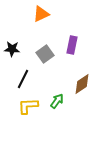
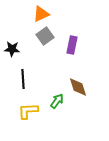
gray square: moved 18 px up
black line: rotated 30 degrees counterclockwise
brown diamond: moved 4 px left, 3 px down; rotated 75 degrees counterclockwise
yellow L-shape: moved 5 px down
